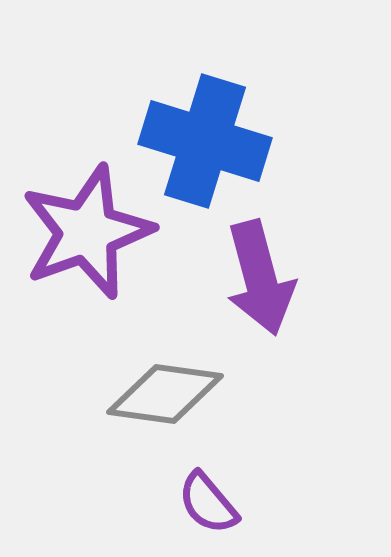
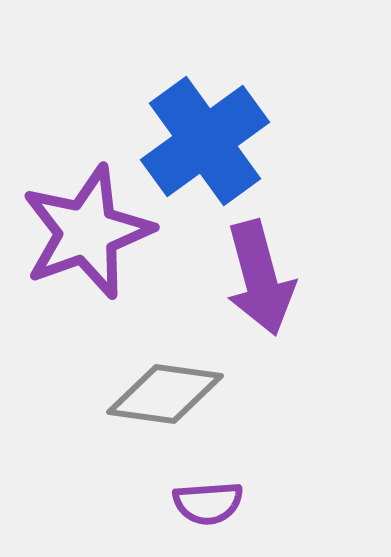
blue cross: rotated 37 degrees clockwise
purple semicircle: rotated 54 degrees counterclockwise
